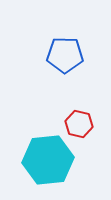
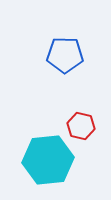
red hexagon: moved 2 px right, 2 px down
